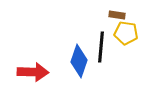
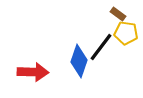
brown rectangle: moved 1 px right, 1 px up; rotated 28 degrees clockwise
black line: rotated 32 degrees clockwise
